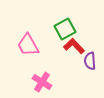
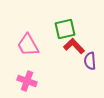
green square: rotated 15 degrees clockwise
pink cross: moved 15 px left, 1 px up; rotated 12 degrees counterclockwise
